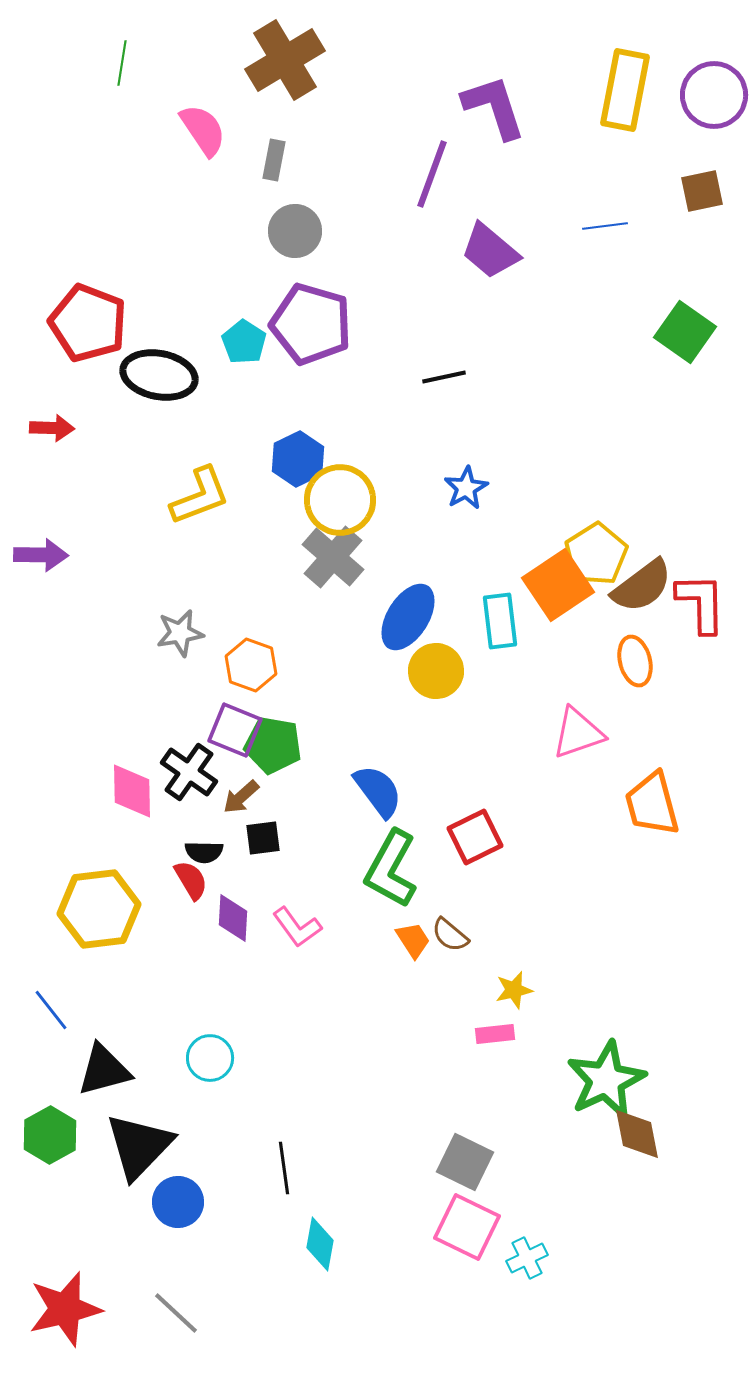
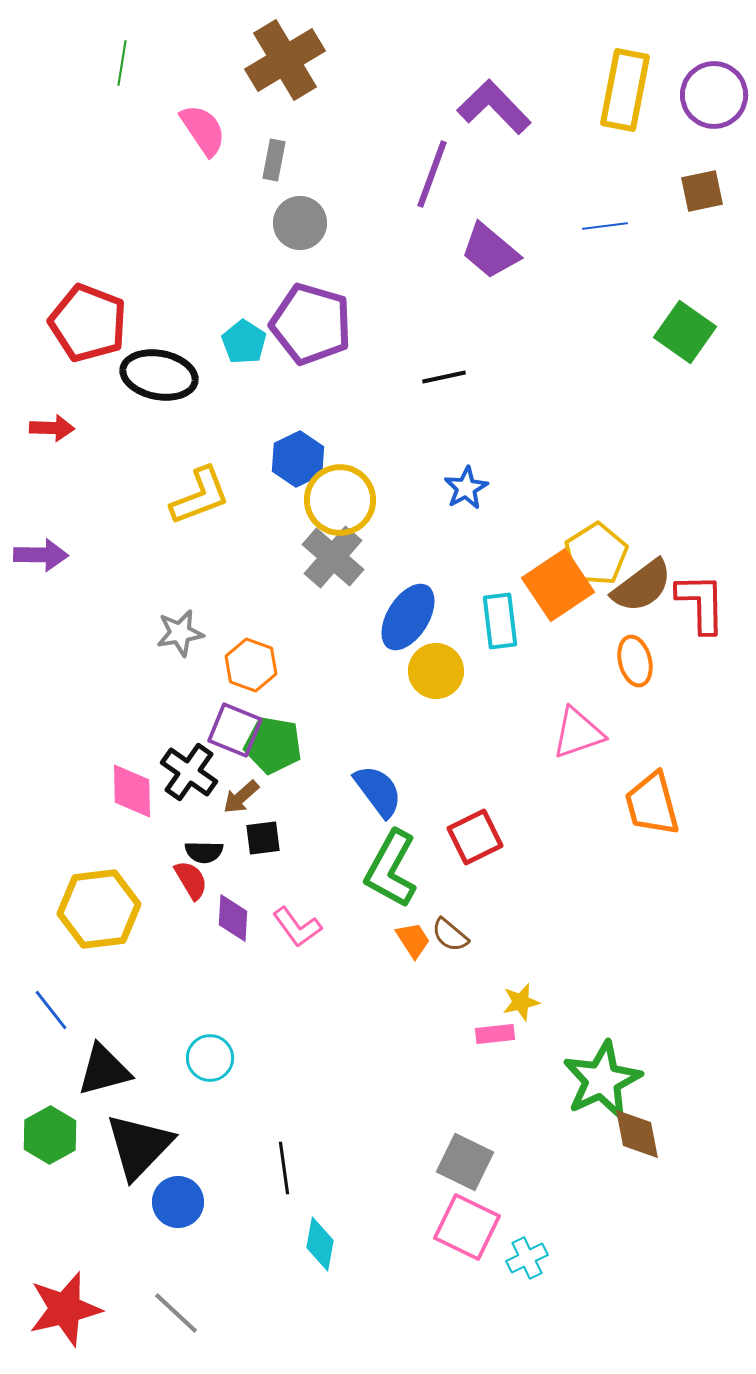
purple L-shape at (494, 107): rotated 26 degrees counterclockwise
gray circle at (295, 231): moved 5 px right, 8 px up
yellow star at (514, 990): moved 7 px right, 12 px down
green star at (606, 1080): moved 4 px left
